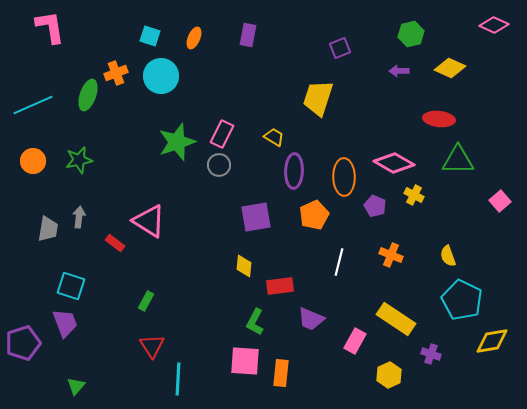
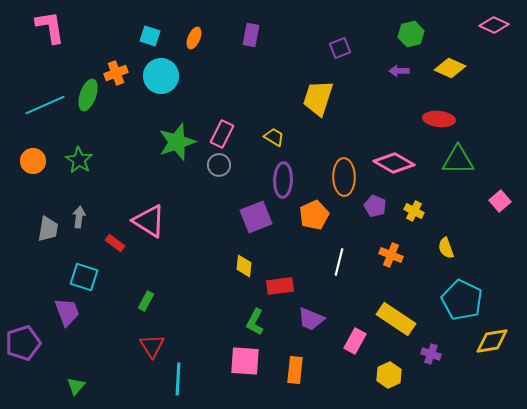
purple rectangle at (248, 35): moved 3 px right
cyan line at (33, 105): moved 12 px right
green star at (79, 160): rotated 28 degrees counterclockwise
purple ellipse at (294, 171): moved 11 px left, 9 px down
yellow cross at (414, 195): moved 16 px down
purple square at (256, 217): rotated 12 degrees counterclockwise
yellow semicircle at (448, 256): moved 2 px left, 8 px up
cyan square at (71, 286): moved 13 px right, 9 px up
purple trapezoid at (65, 323): moved 2 px right, 11 px up
orange rectangle at (281, 373): moved 14 px right, 3 px up
